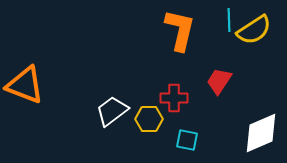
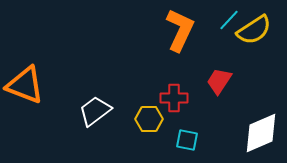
cyan line: rotated 45 degrees clockwise
orange L-shape: rotated 12 degrees clockwise
white trapezoid: moved 17 px left
